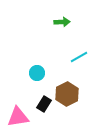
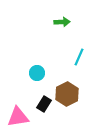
cyan line: rotated 36 degrees counterclockwise
